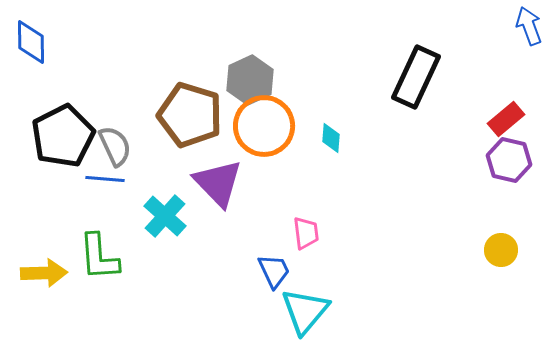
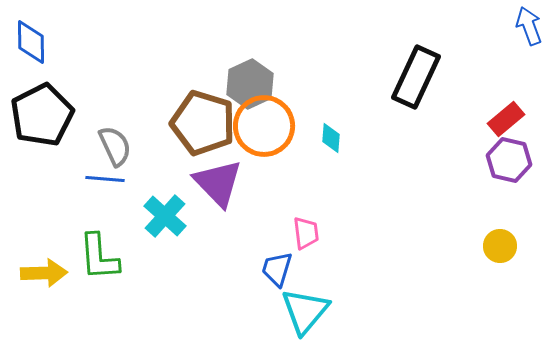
gray hexagon: moved 4 px down
brown pentagon: moved 13 px right, 8 px down
black pentagon: moved 21 px left, 21 px up
yellow circle: moved 1 px left, 4 px up
blue trapezoid: moved 3 px right, 2 px up; rotated 138 degrees counterclockwise
